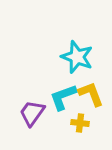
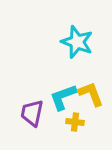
cyan star: moved 15 px up
purple trapezoid: rotated 24 degrees counterclockwise
yellow cross: moved 5 px left, 1 px up
